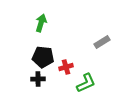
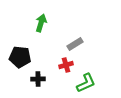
gray rectangle: moved 27 px left, 2 px down
black pentagon: moved 23 px left
red cross: moved 2 px up
